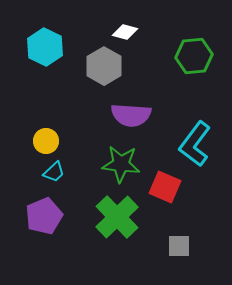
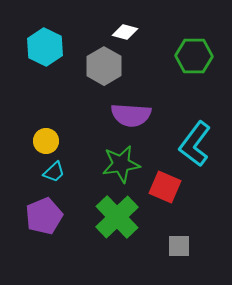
green hexagon: rotated 6 degrees clockwise
green star: rotated 15 degrees counterclockwise
